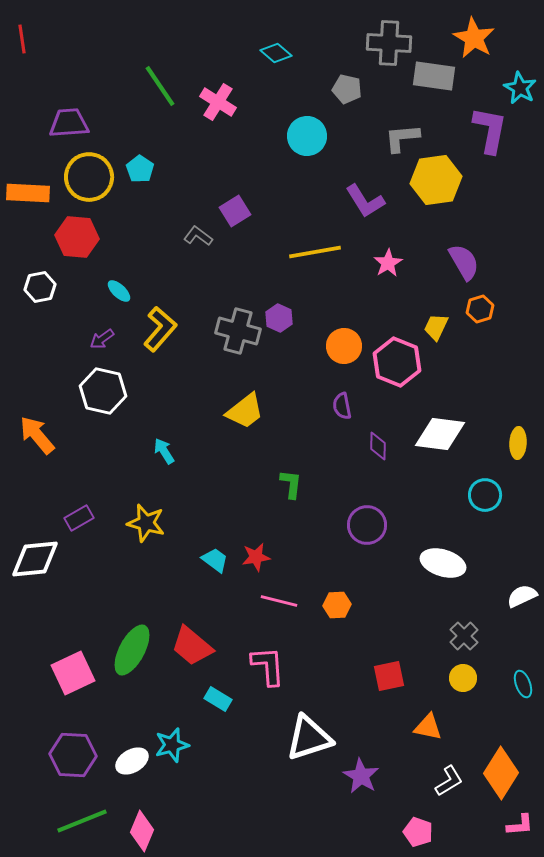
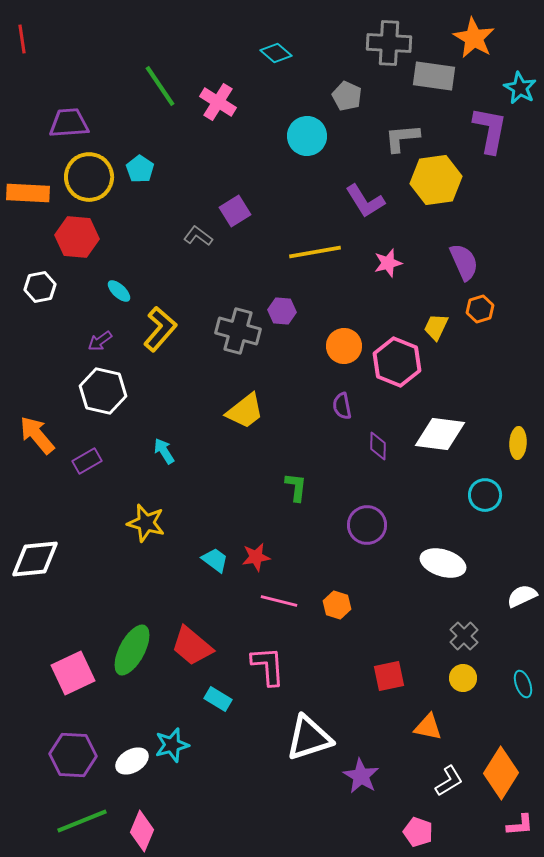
gray pentagon at (347, 89): moved 7 px down; rotated 12 degrees clockwise
purple semicircle at (464, 262): rotated 6 degrees clockwise
pink star at (388, 263): rotated 16 degrees clockwise
purple hexagon at (279, 318): moved 3 px right, 7 px up; rotated 20 degrees counterclockwise
purple arrow at (102, 339): moved 2 px left, 2 px down
green L-shape at (291, 484): moved 5 px right, 3 px down
purple rectangle at (79, 518): moved 8 px right, 57 px up
orange hexagon at (337, 605): rotated 20 degrees clockwise
